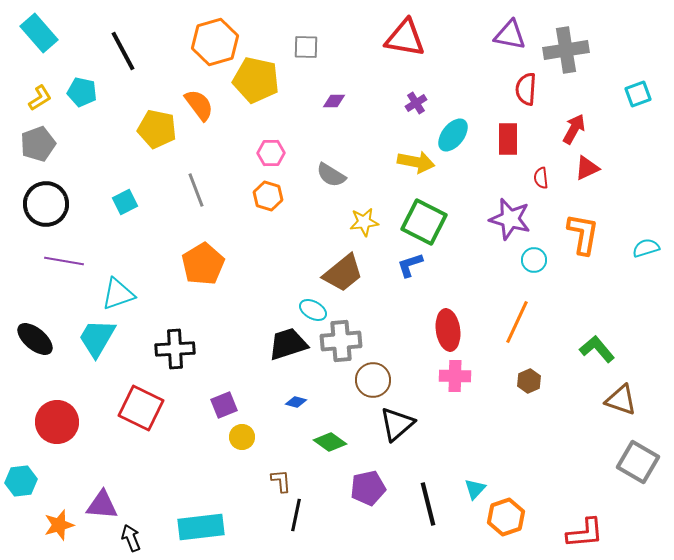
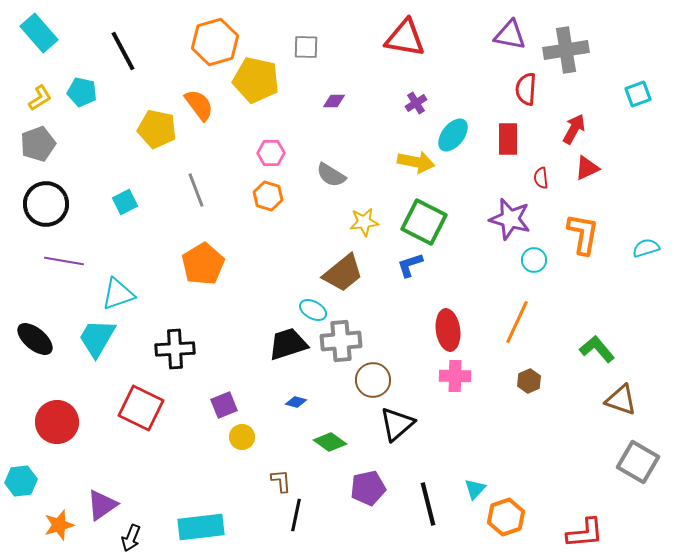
purple triangle at (102, 505): rotated 40 degrees counterclockwise
black arrow at (131, 538): rotated 136 degrees counterclockwise
